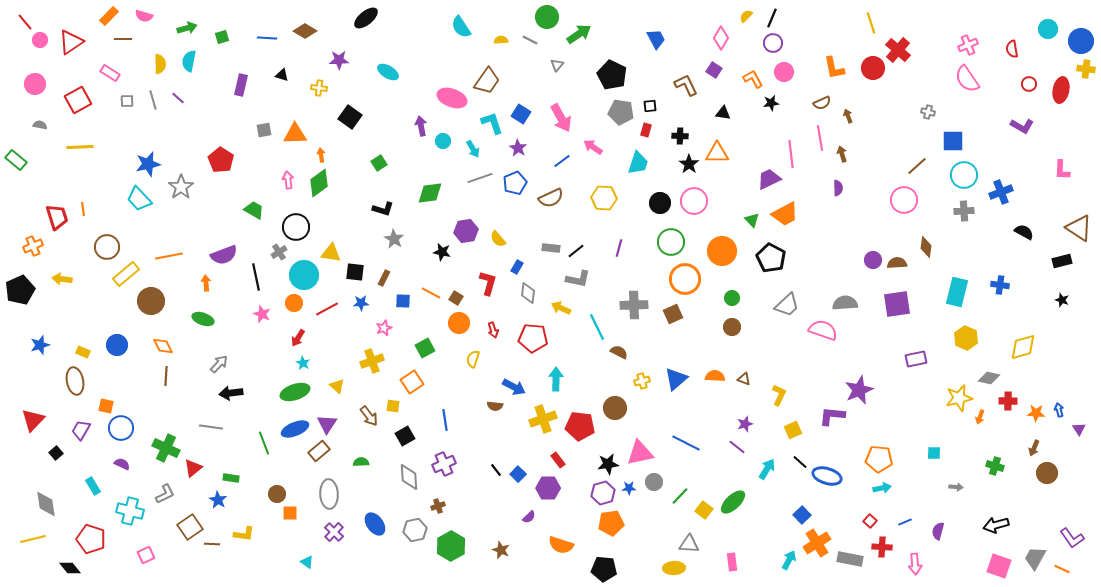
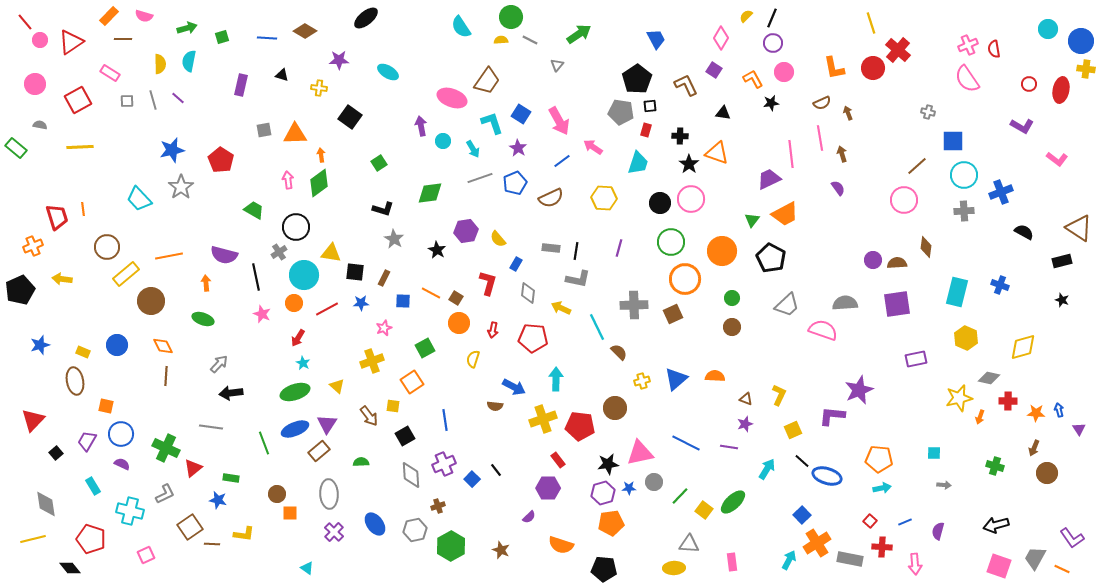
green circle at (547, 17): moved 36 px left
red semicircle at (1012, 49): moved 18 px left
black pentagon at (612, 75): moved 25 px right, 4 px down; rotated 12 degrees clockwise
brown arrow at (848, 116): moved 3 px up
pink arrow at (561, 118): moved 2 px left, 3 px down
orange triangle at (717, 153): rotated 20 degrees clockwise
green rectangle at (16, 160): moved 12 px up
blue star at (148, 164): moved 24 px right, 14 px up
pink L-shape at (1062, 170): moved 5 px left, 11 px up; rotated 55 degrees counterclockwise
purple semicircle at (838, 188): rotated 35 degrees counterclockwise
pink circle at (694, 201): moved 3 px left, 2 px up
green triangle at (752, 220): rotated 21 degrees clockwise
black line at (576, 251): rotated 42 degrees counterclockwise
black star at (442, 252): moved 5 px left, 2 px up; rotated 18 degrees clockwise
purple semicircle at (224, 255): rotated 36 degrees clockwise
blue rectangle at (517, 267): moved 1 px left, 3 px up
blue cross at (1000, 285): rotated 12 degrees clockwise
red arrow at (493, 330): rotated 28 degrees clockwise
brown semicircle at (619, 352): rotated 18 degrees clockwise
brown triangle at (744, 379): moved 2 px right, 20 px down
blue circle at (121, 428): moved 6 px down
purple trapezoid at (81, 430): moved 6 px right, 11 px down
purple line at (737, 447): moved 8 px left; rotated 30 degrees counterclockwise
black line at (800, 462): moved 2 px right, 1 px up
blue square at (518, 474): moved 46 px left, 5 px down
gray diamond at (409, 477): moved 2 px right, 2 px up
gray arrow at (956, 487): moved 12 px left, 2 px up
blue star at (218, 500): rotated 18 degrees counterclockwise
cyan triangle at (307, 562): moved 6 px down
